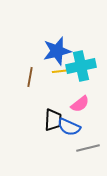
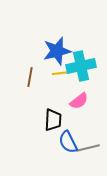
yellow line: moved 2 px down
pink semicircle: moved 1 px left, 3 px up
blue semicircle: moved 1 px left, 15 px down; rotated 40 degrees clockwise
